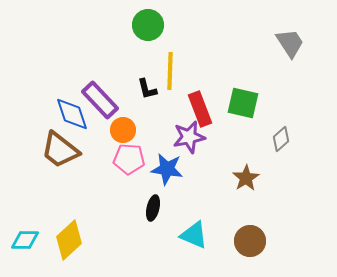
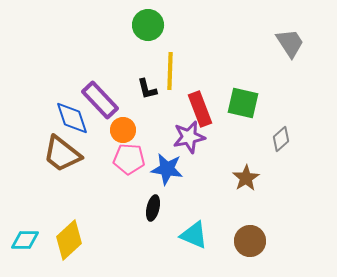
blue diamond: moved 4 px down
brown trapezoid: moved 2 px right, 4 px down
